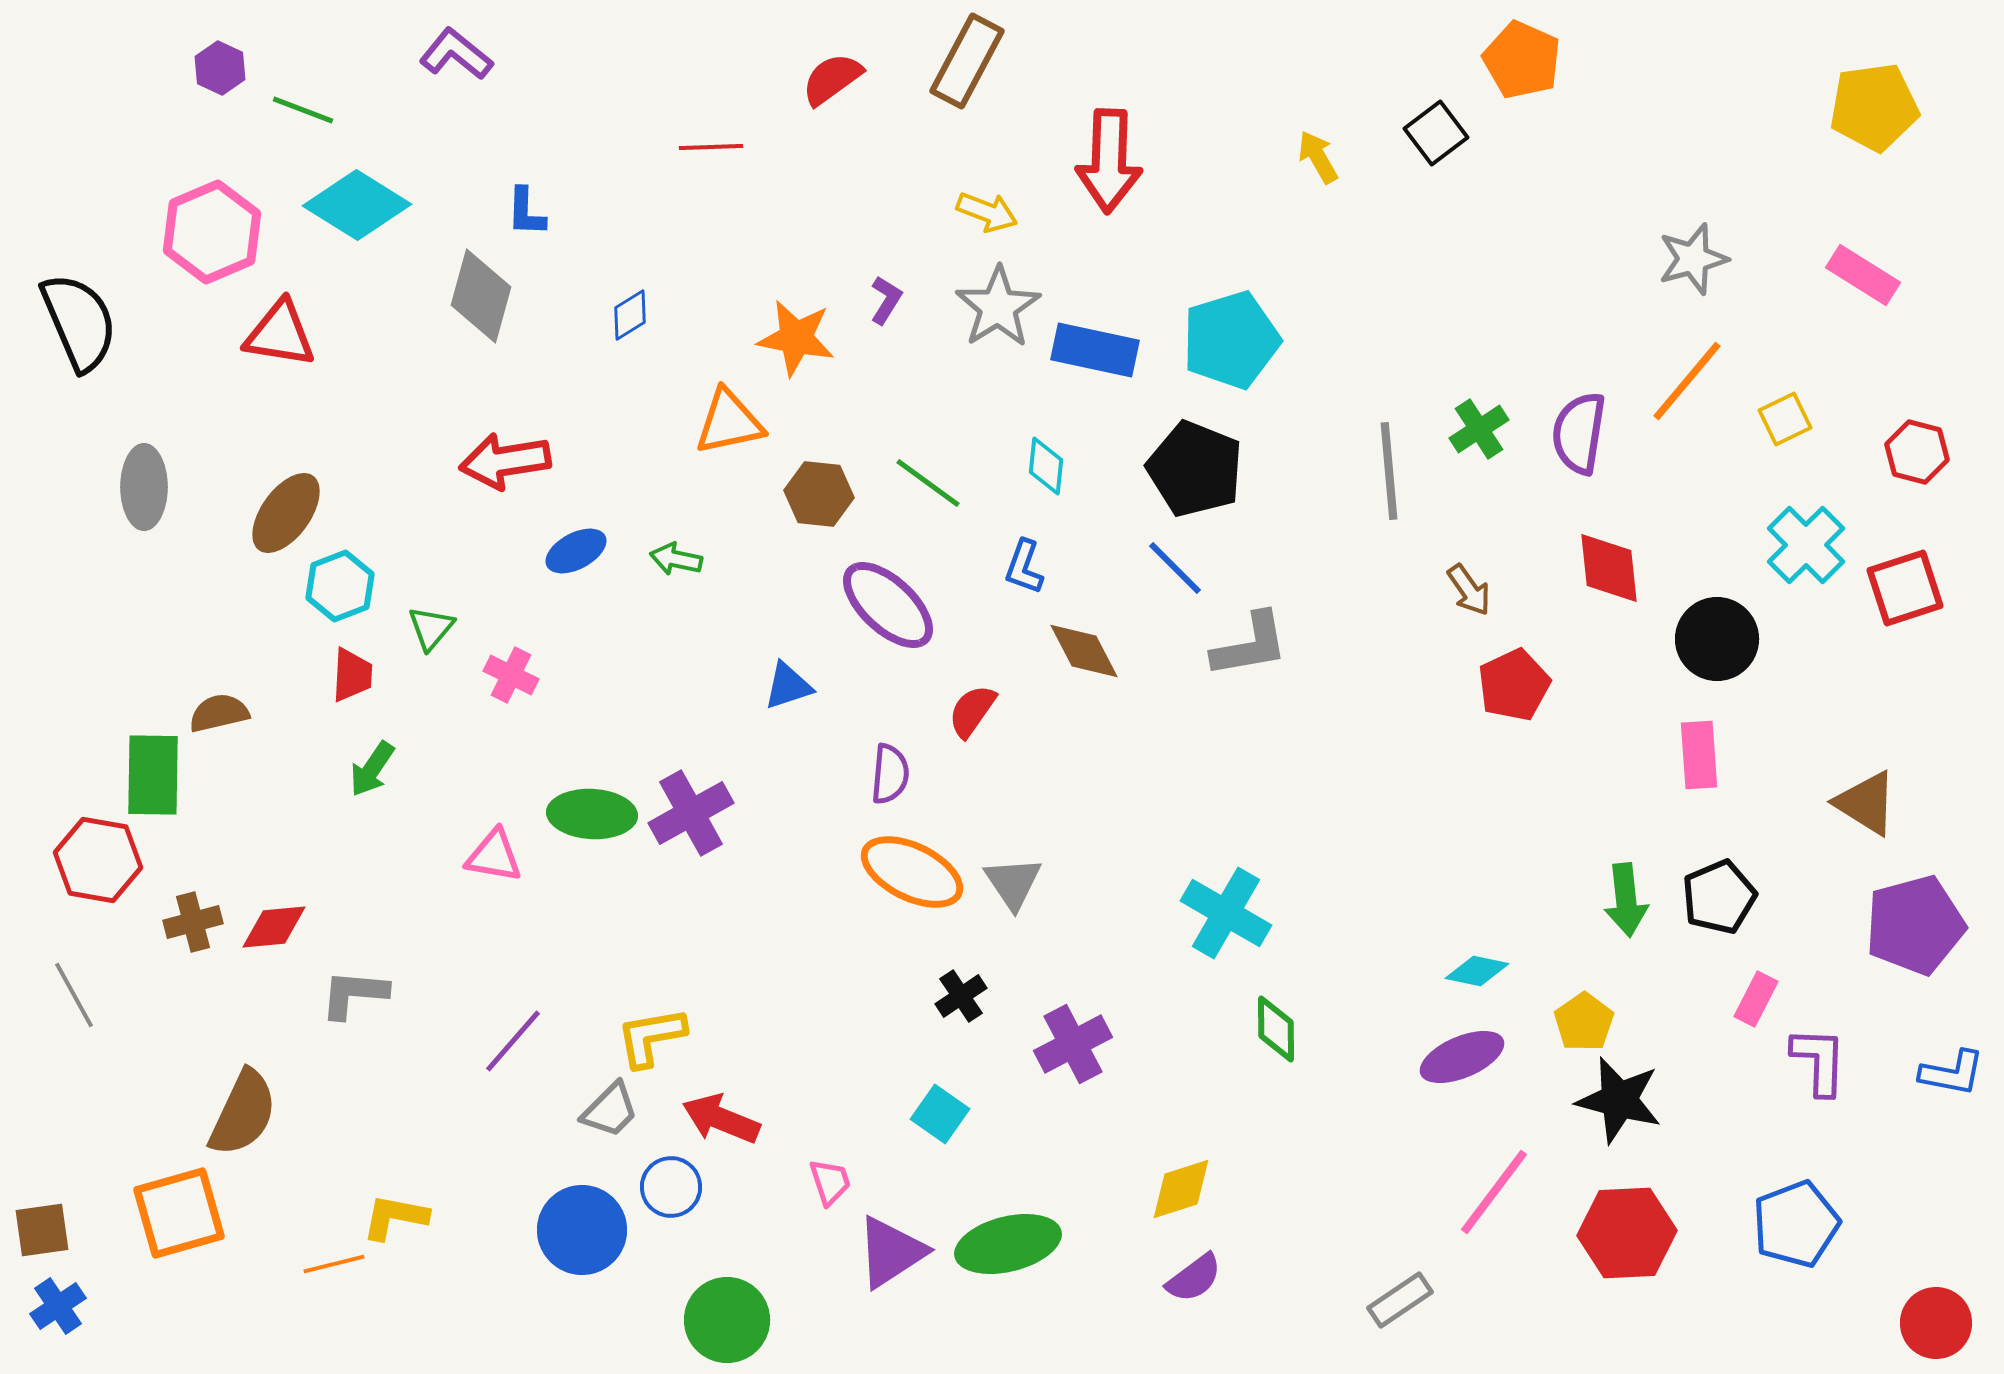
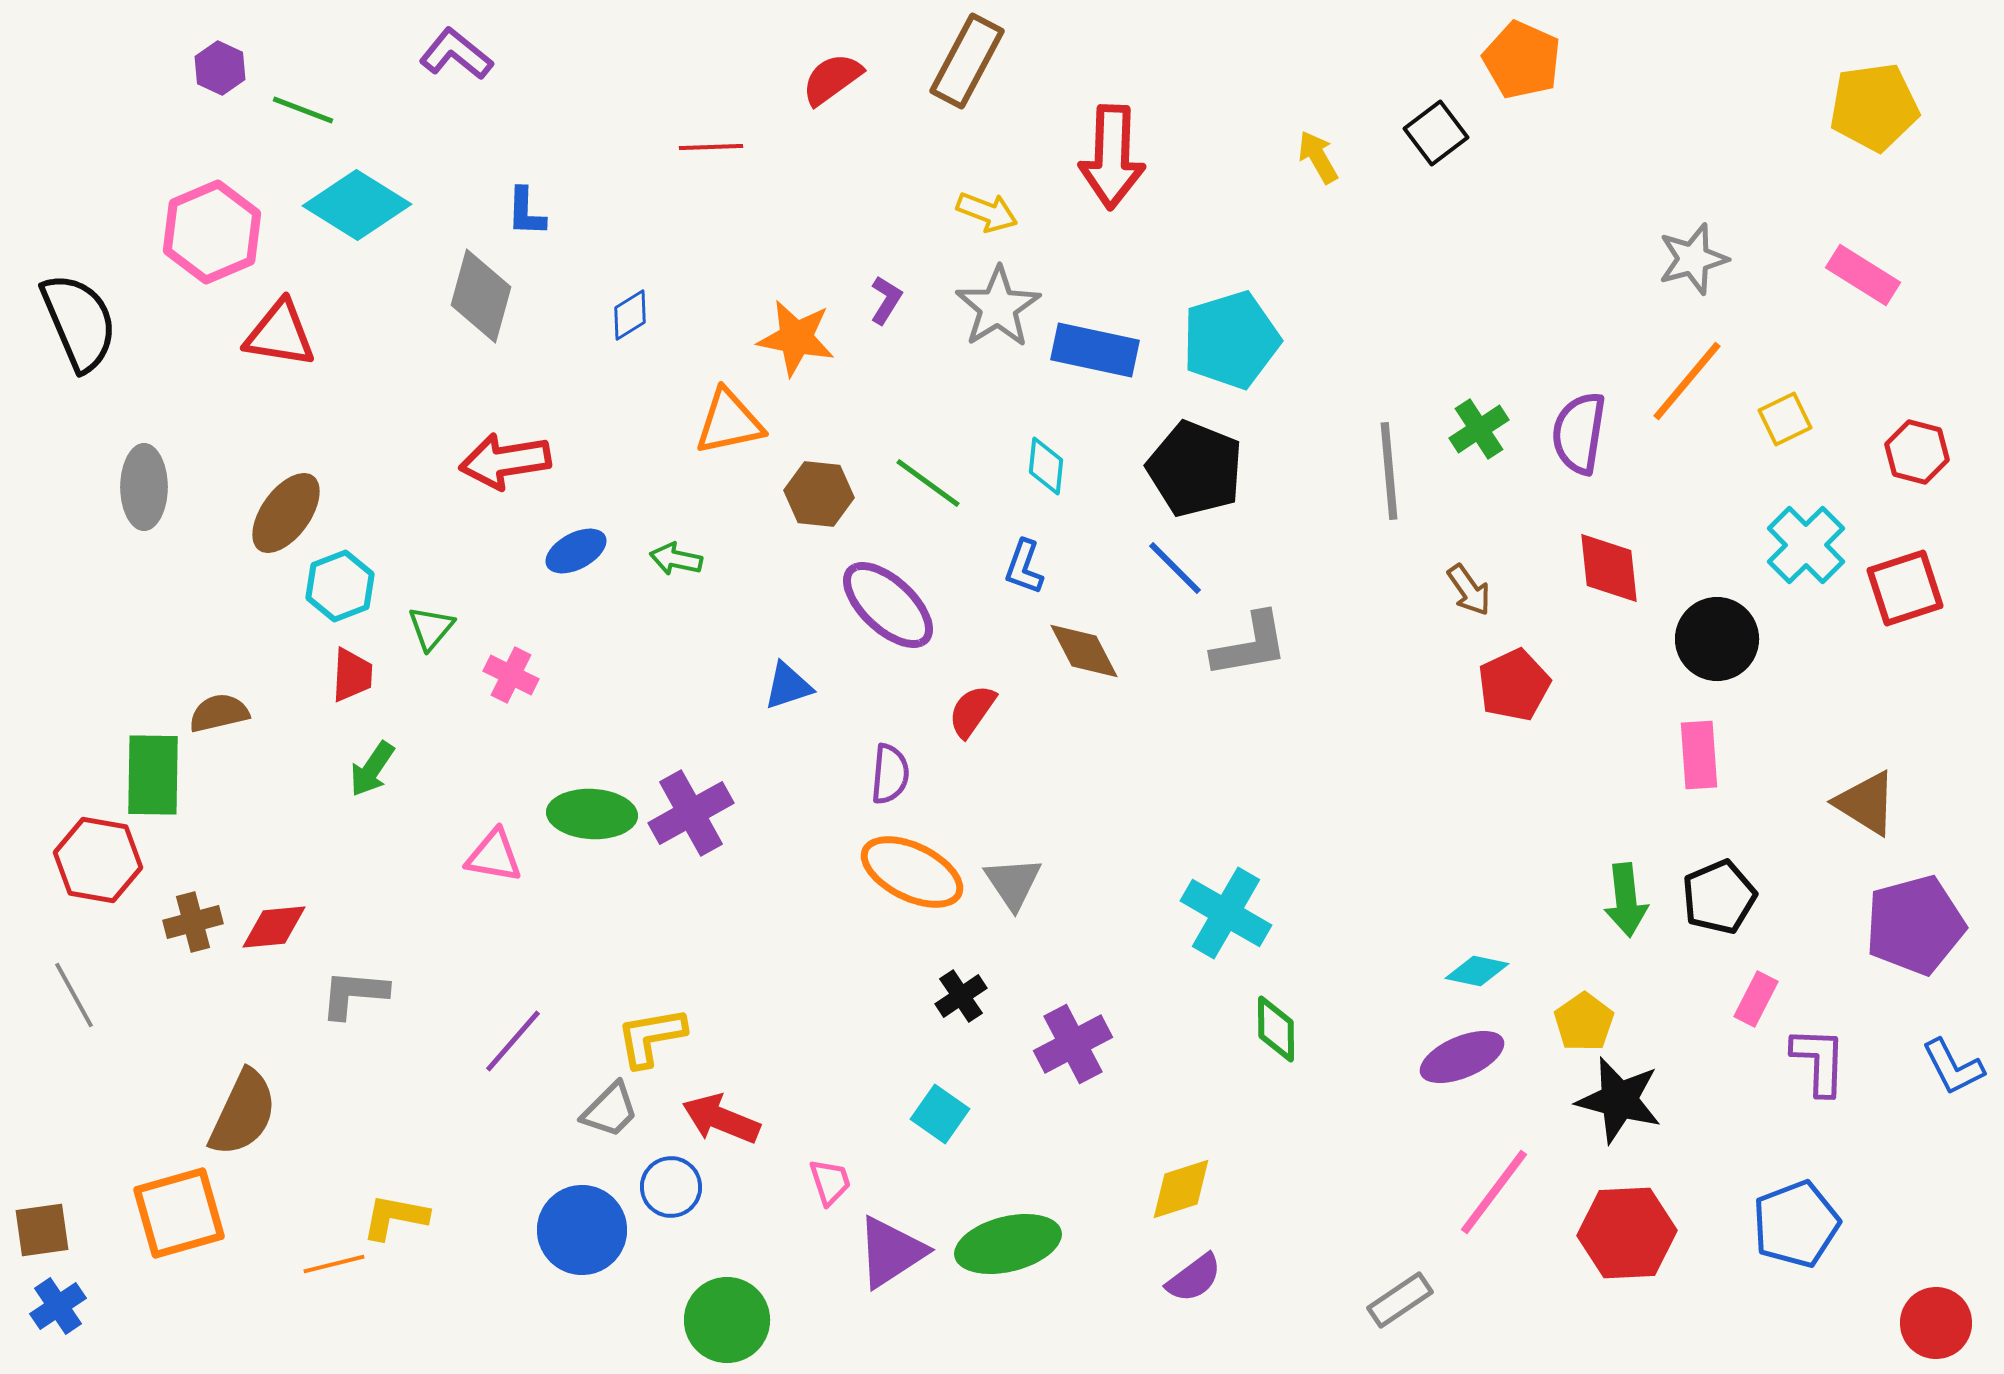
red arrow at (1109, 161): moved 3 px right, 4 px up
blue L-shape at (1952, 1073): moved 1 px right, 6 px up; rotated 52 degrees clockwise
